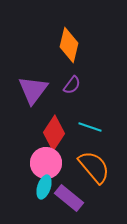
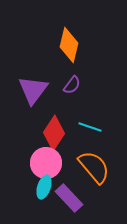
purple rectangle: rotated 8 degrees clockwise
